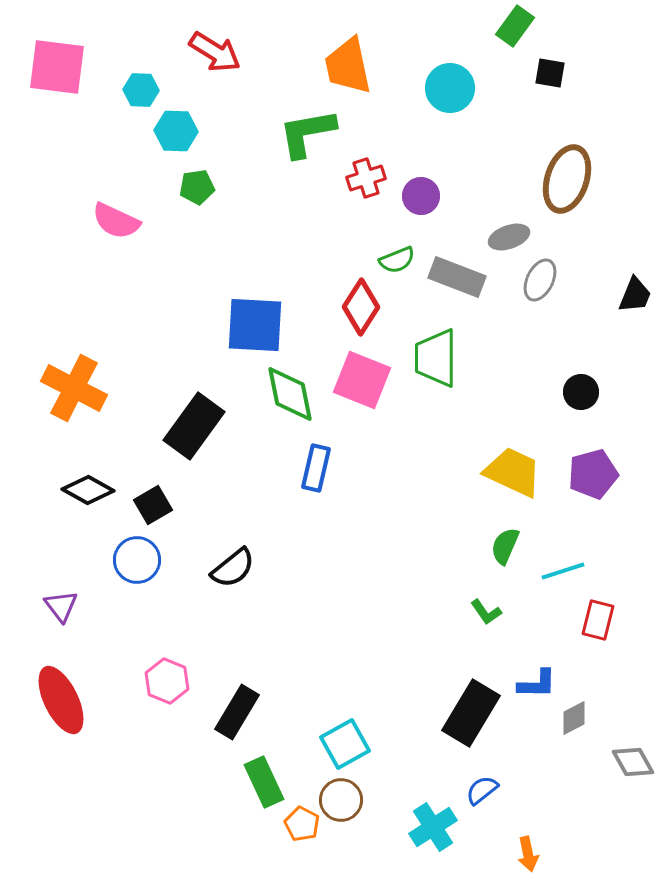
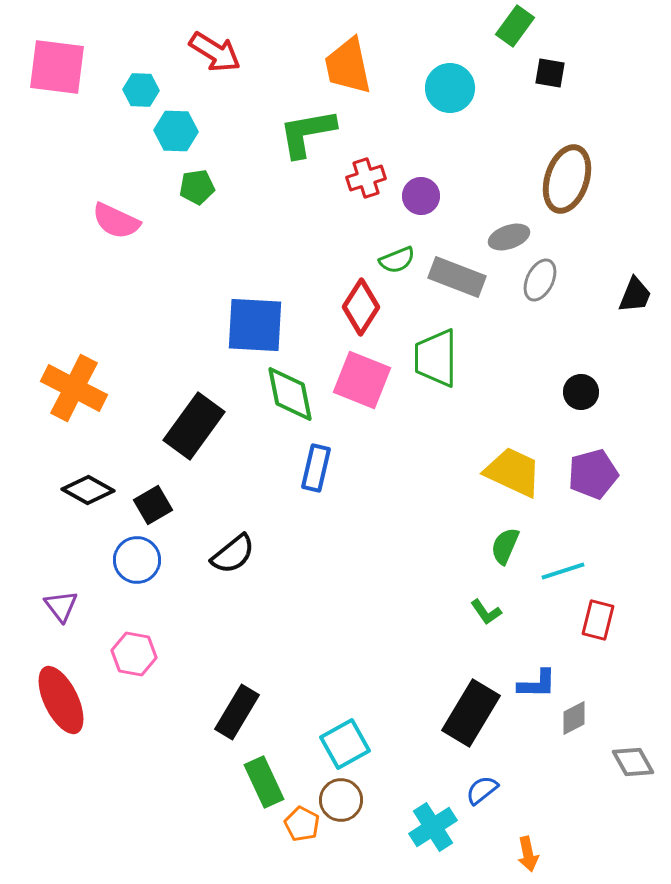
black semicircle at (233, 568): moved 14 px up
pink hexagon at (167, 681): moved 33 px left, 27 px up; rotated 12 degrees counterclockwise
